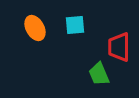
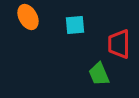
orange ellipse: moved 7 px left, 11 px up
red trapezoid: moved 3 px up
